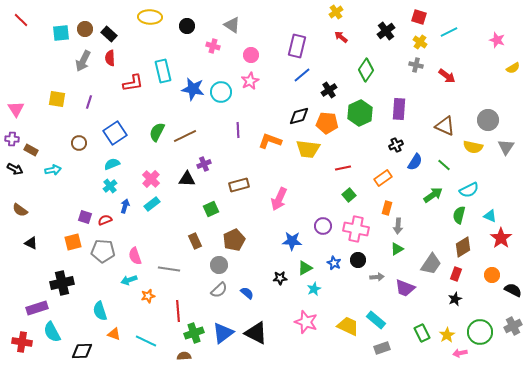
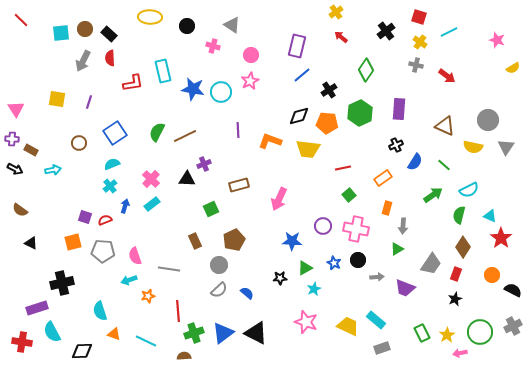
gray arrow at (398, 226): moved 5 px right
brown diamond at (463, 247): rotated 25 degrees counterclockwise
